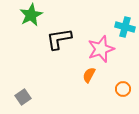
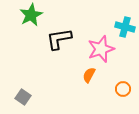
gray square: rotated 21 degrees counterclockwise
